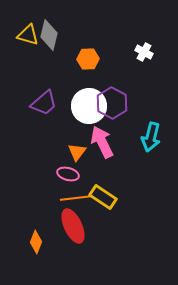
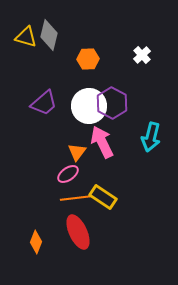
yellow triangle: moved 2 px left, 2 px down
white cross: moved 2 px left, 3 px down; rotated 18 degrees clockwise
pink ellipse: rotated 50 degrees counterclockwise
red ellipse: moved 5 px right, 6 px down
